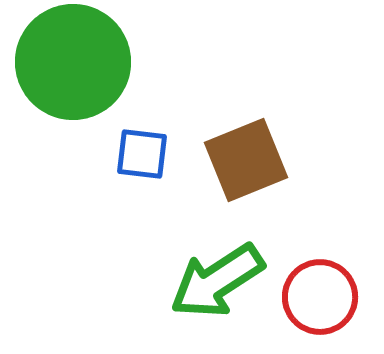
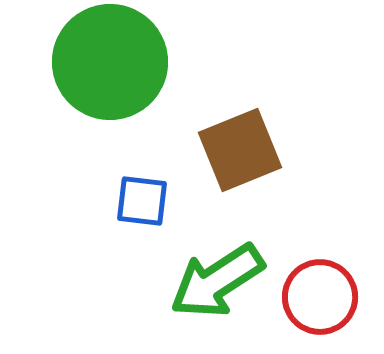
green circle: moved 37 px right
blue square: moved 47 px down
brown square: moved 6 px left, 10 px up
